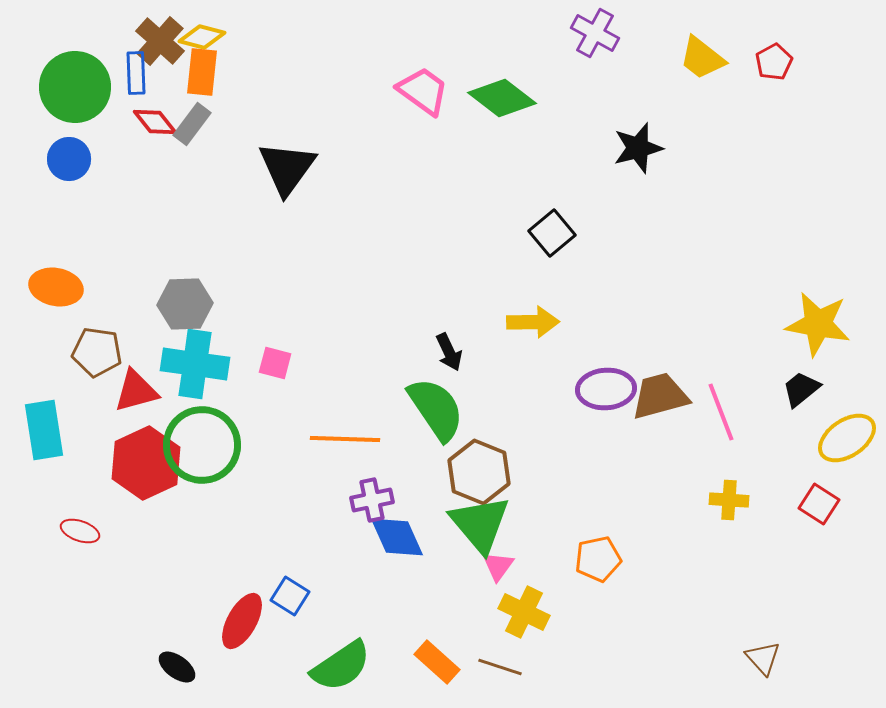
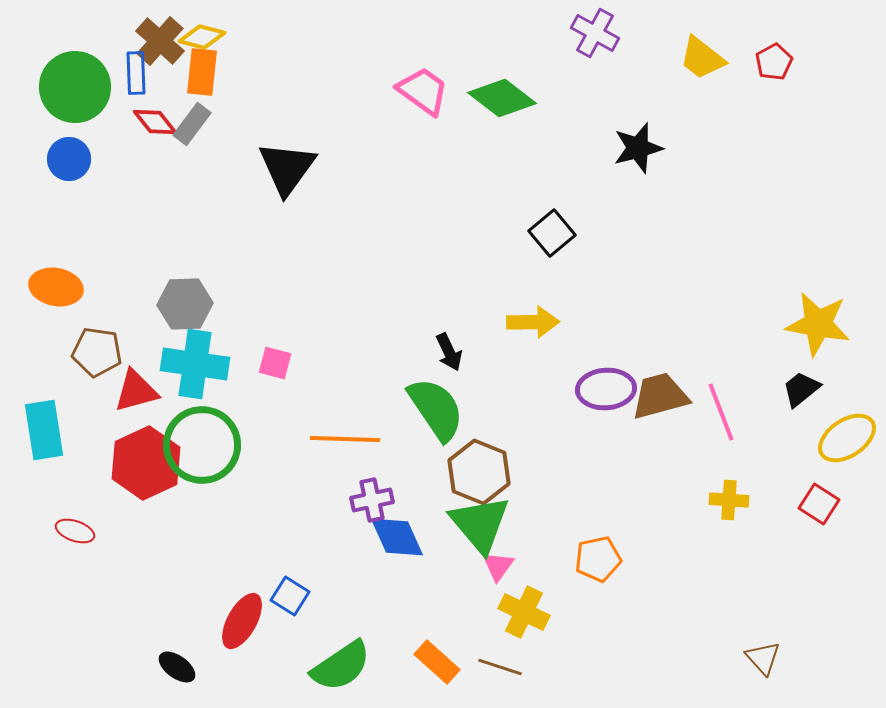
red ellipse at (80, 531): moved 5 px left
